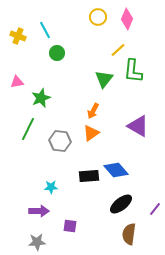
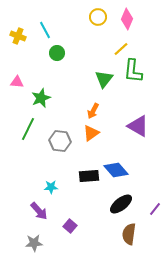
yellow line: moved 3 px right, 1 px up
pink triangle: rotated 16 degrees clockwise
purple arrow: rotated 48 degrees clockwise
purple square: rotated 32 degrees clockwise
gray star: moved 3 px left, 1 px down
